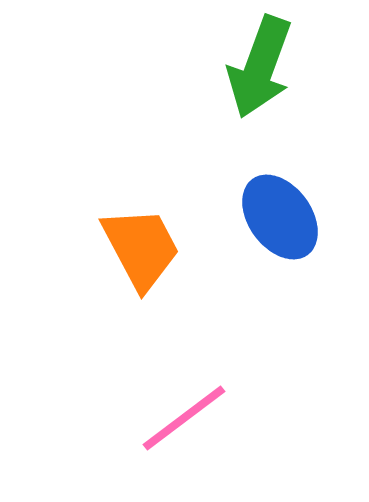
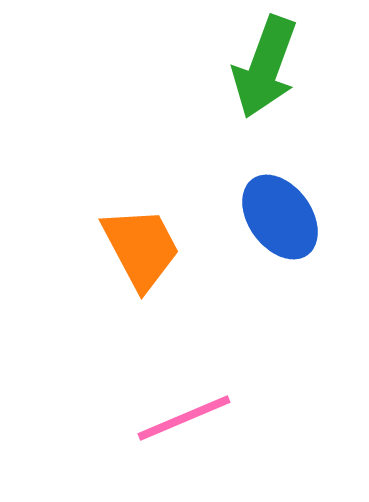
green arrow: moved 5 px right
pink line: rotated 14 degrees clockwise
